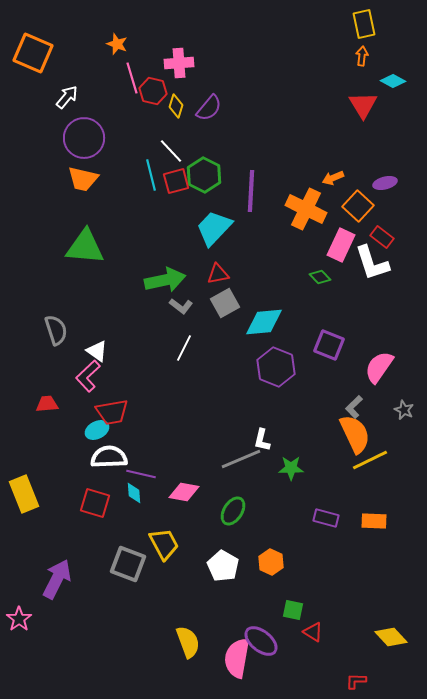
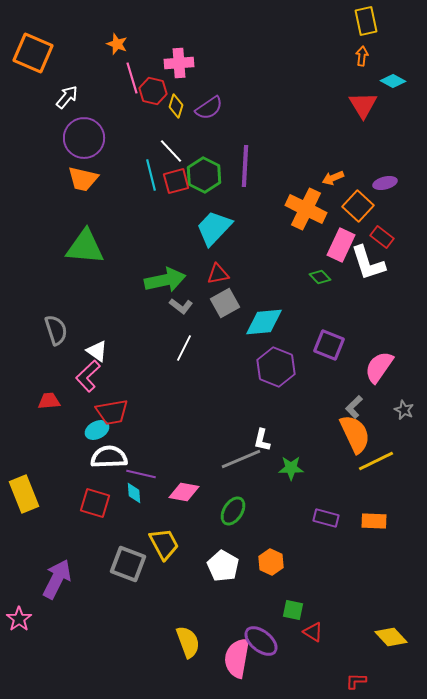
yellow rectangle at (364, 24): moved 2 px right, 3 px up
purple semicircle at (209, 108): rotated 16 degrees clockwise
purple line at (251, 191): moved 6 px left, 25 px up
white L-shape at (372, 263): moved 4 px left
red trapezoid at (47, 404): moved 2 px right, 3 px up
yellow line at (370, 460): moved 6 px right, 1 px down
